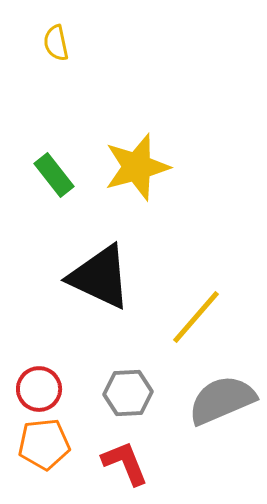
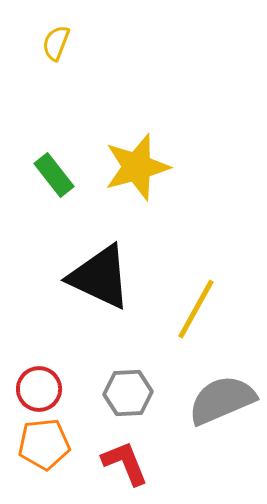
yellow semicircle: rotated 33 degrees clockwise
yellow line: moved 8 px up; rotated 12 degrees counterclockwise
